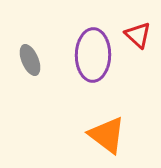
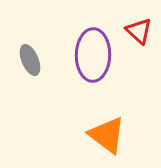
red triangle: moved 1 px right, 4 px up
